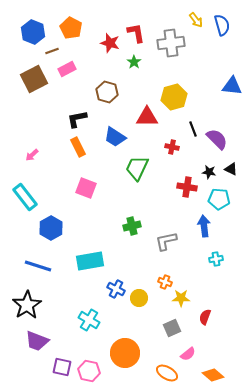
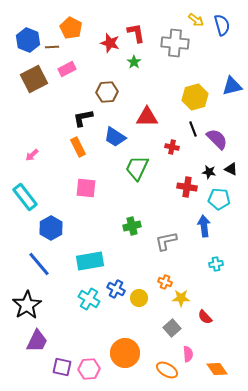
yellow arrow at (196, 20): rotated 14 degrees counterclockwise
blue hexagon at (33, 32): moved 5 px left, 8 px down
gray cross at (171, 43): moved 4 px right; rotated 12 degrees clockwise
brown line at (52, 51): moved 4 px up; rotated 16 degrees clockwise
blue triangle at (232, 86): rotated 20 degrees counterclockwise
brown hexagon at (107, 92): rotated 20 degrees counterclockwise
yellow hexagon at (174, 97): moved 21 px right
black L-shape at (77, 119): moved 6 px right, 1 px up
pink square at (86, 188): rotated 15 degrees counterclockwise
cyan cross at (216, 259): moved 5 px down
blue line at (38, 266): moved 1 px right, 2 px up; rotated 32 degrees clockwise
red semicircle at (205, 317): rotated 63 degrees counterclockwise
cyan cross at (89, 320): moved 21 px up
gray square at (172, 328): rotated 18 degrees counterclockwise
purple trapezoid at (37, 341): rotated 85 degrees counterclockwise
pink semicircle at (188, 354): rotated 56 degrees counterclockwise
pink hexagon at (89, 371): moved 2 px up; rotated 15 degrees counterclockwise
orange ellipse at (167, 373): moved 3 px up
orange diamond at (213, 375): moved 4 px right, 6 px up; rotated 15 degrees clockwise
